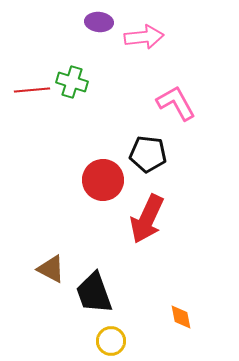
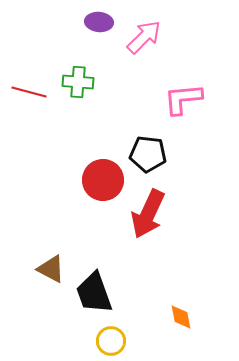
pink arrow: rotated 39 degrees counterclockwise
green cross: moved 6 px right; rotated 12 degrees counterclockwise
red line: moved 3 px left, 2 px down; rotated 20 degrees clockwise
pink L-shape: moved 7 px right, 4 px up; rotated 66 degrees counterclockwise
red arrow: moved 1 px right, 5 px up
